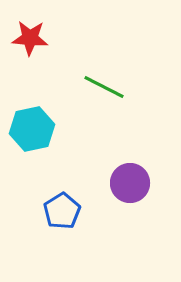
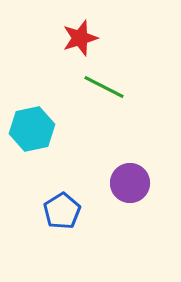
red star: moved 50 px right; rotated 21 degrees counterclockwise
